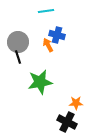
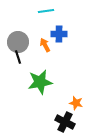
blue cross: moved 2 px right, 1 px up; rotated 14 degrees counterclockwise
orange arrow: moved 3 px left
orange star: rotated 16 degrees clockwise
black cross: moved 2 px left
